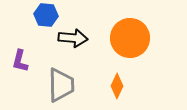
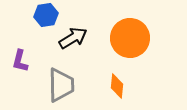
blue hexagon: rotated 15 degrees counterclockwise
black arrow: rotated 36 degrees counterclockwise
orange diamond: rotated 20 degrees counterclockwise
